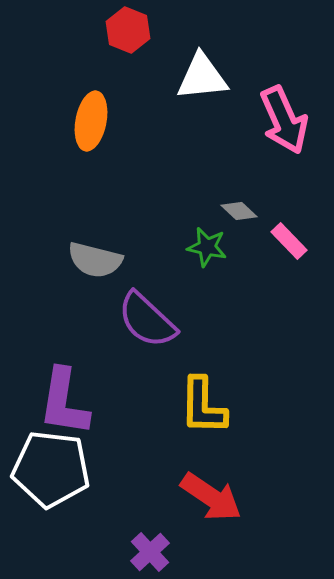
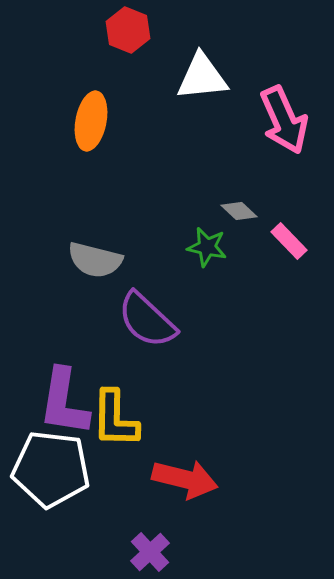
yellow L-shape: moved 88 px left, 13 px down
red arrow: moved 26 px left, 18 px up; rotated 20 degrees counterclockwise
